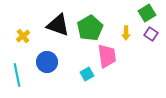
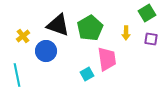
purple square: moved 5 px down; rotated 24 degrees counterclockwise
pink trapezoid: moved 3 px down
blue circle: moved 1 px left, 11 px up
